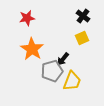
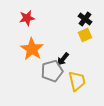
black cross: moved 2 px right, 3 px down
yellow square: moved 3 px right, 3 px up
yellow trapezoid: moved 5 px right; rotated 35 degrees counterclockwise
